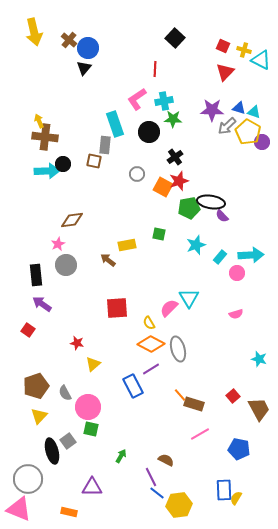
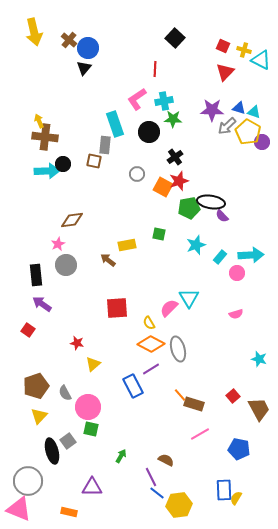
gray circle at (28, 479): moved 2 px down
